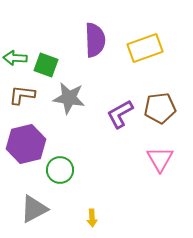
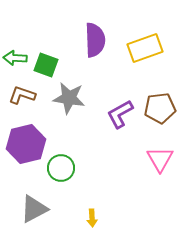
brown L-shape: rotated 12 degrees clockwise
green circle: moved 1 px right, 2 px up
